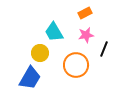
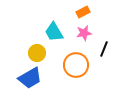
orange rectangle: moved 2 px left, 1 px up
pink star: moved 2 px left, 2 px up
yellow circle: moved 3 px left
blue trapezoid: rotated 30 degrees clockwise
